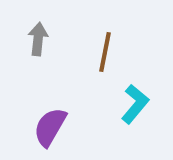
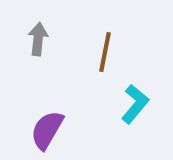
purple semicircle: moved 3 px left, 3 px down
